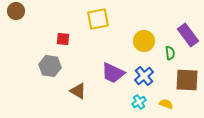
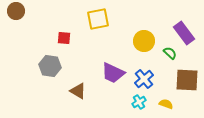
purple rectangle: moved 4 px left, 2 px up
red square: moved 1 px right, 1 px up
green semicircle: rotated 40 degrees counterclockwise
blue cross: moved 3 px down
